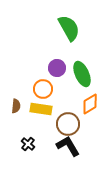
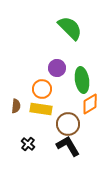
green semicircle: moved 1 px right; rotated 16 degrees counterclockwise
green ellipse: moved 6 px down; rotated 15 degrees clockwise
orange circle: moved 1 px left
